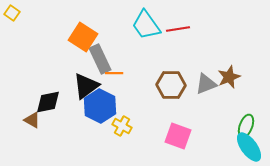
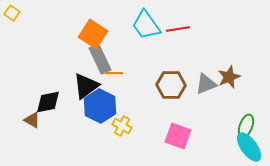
orange square: moved 10 px right, 3 px up
